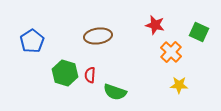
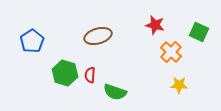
brown ellipse: rotated 8 degrees counterclockwise
